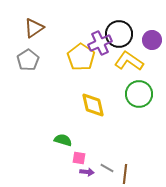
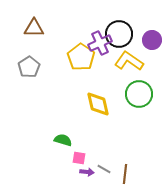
brown triangle: rotated 35 degrees clockwise
gray pentagon: moved 1 px right, 7 px down
yellow diamond: moved 5 px right, 1 px up
gray line: moved 3 px left, 1 px down
